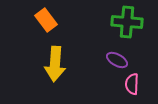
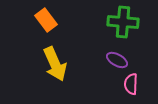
green cross: moved 4 px left
yellow arrow: rotated 28 degrees counterclockwise
pink semicircle: moved 1 px left
